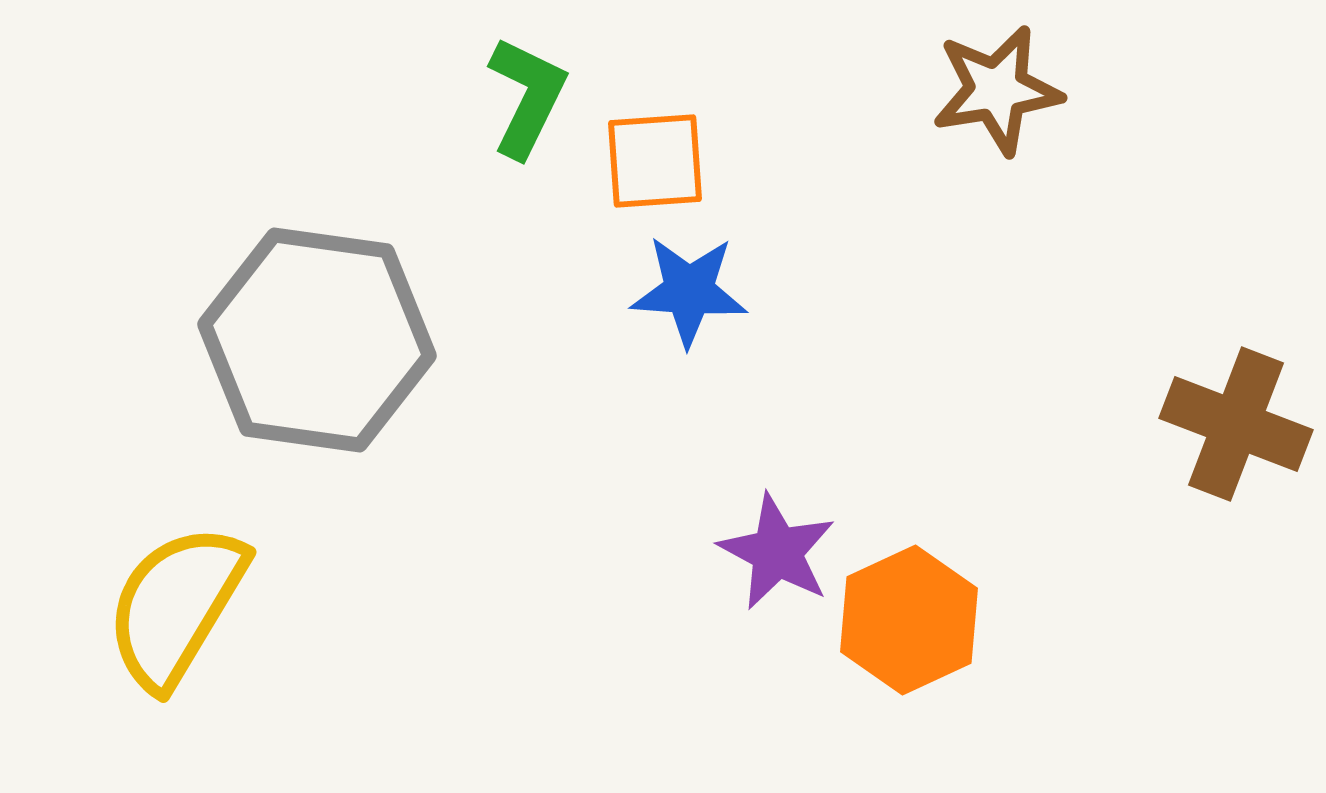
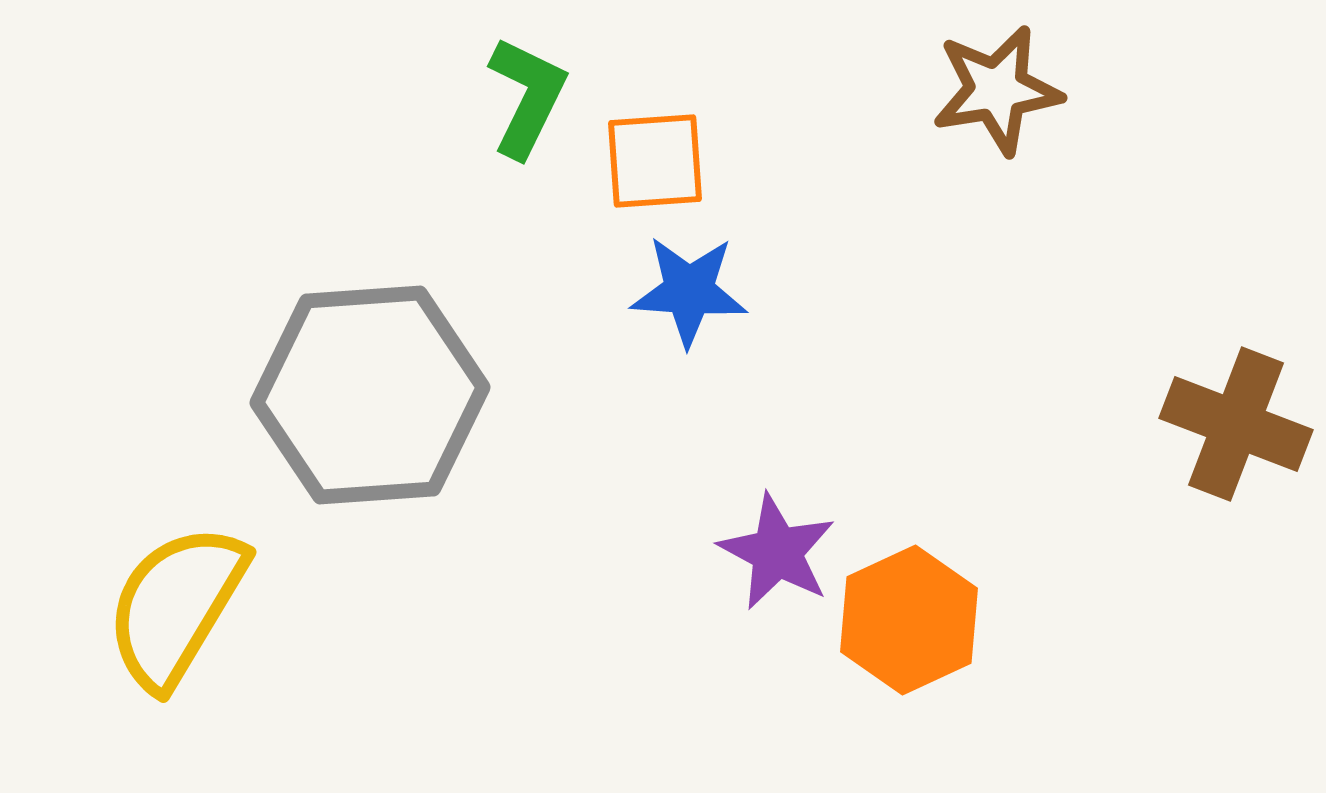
gray hexagon: moved 53 px right, 55 px down; rotated 12 degrees counterclockwise
